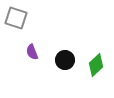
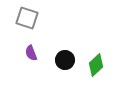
gray square: moved 11 px right
purple semicircle: moved 1 px left, 1 px down
